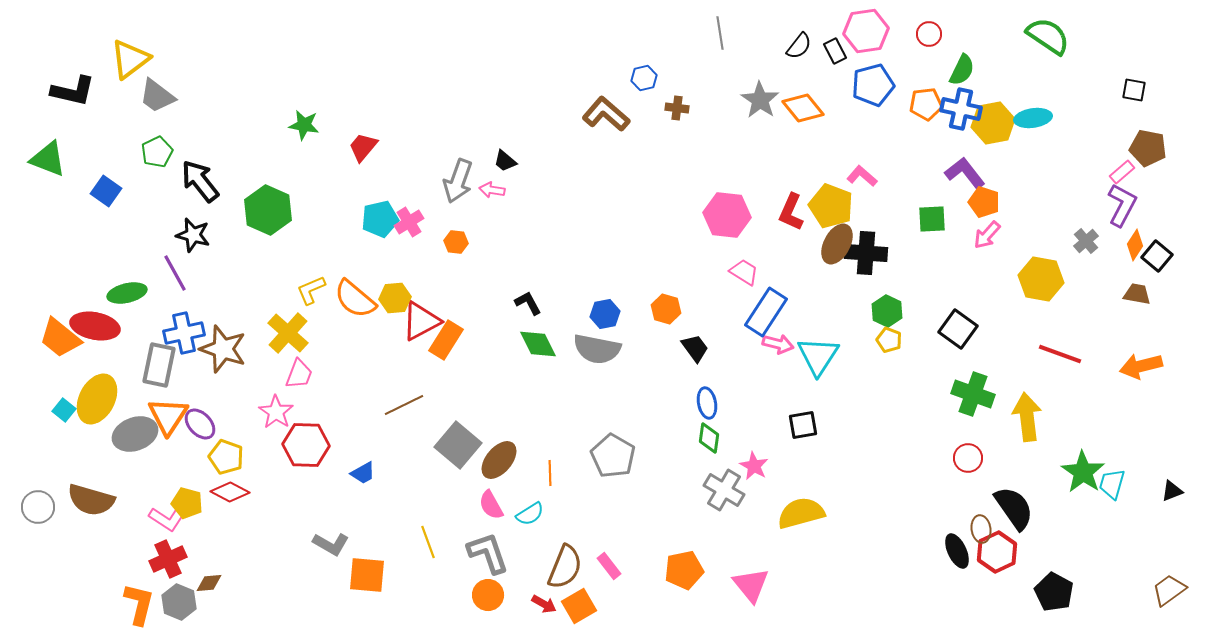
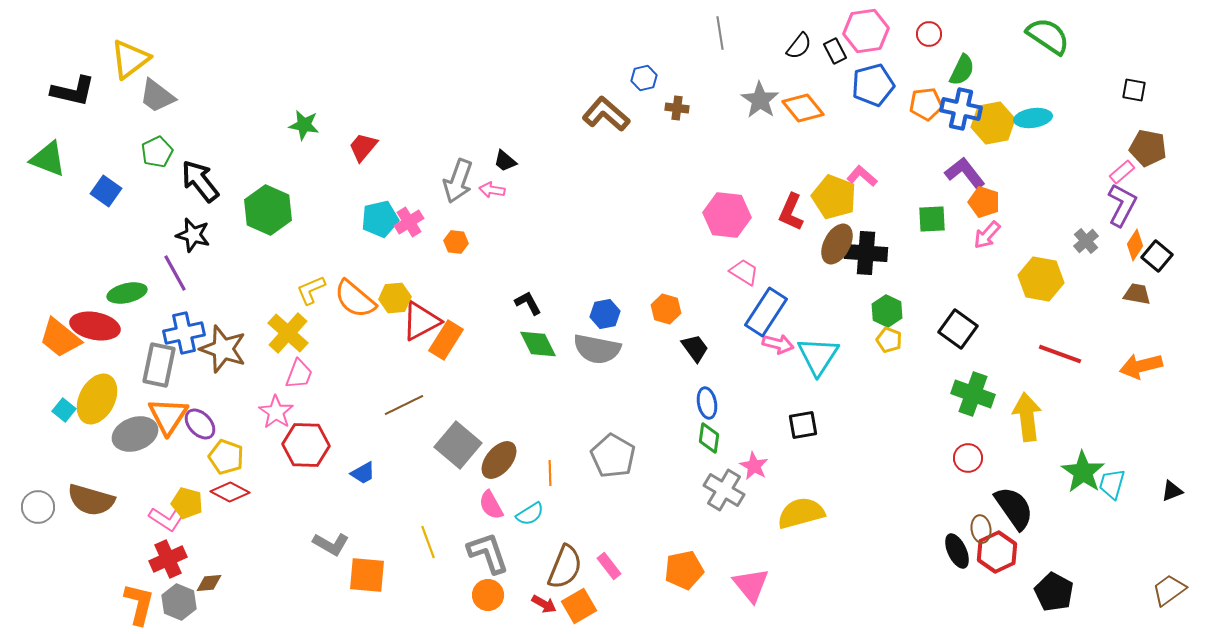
yellow pentagon at (831, 206): moved 3 px right, 9 px up
